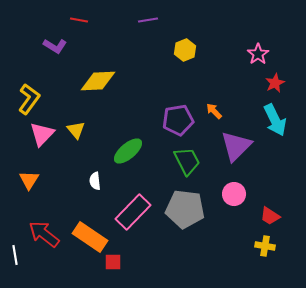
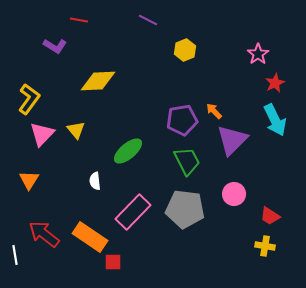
purple line: rotated 36 degrees clockwise
purple pentagon: moved 4 px right
purple triangle: moved 4 px left, 6 px up
